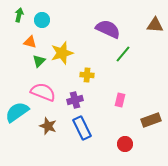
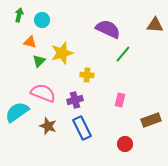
pink semicircle: moved 1 px down
